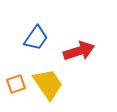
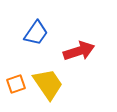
blue trapezoid: moved 5 px up
